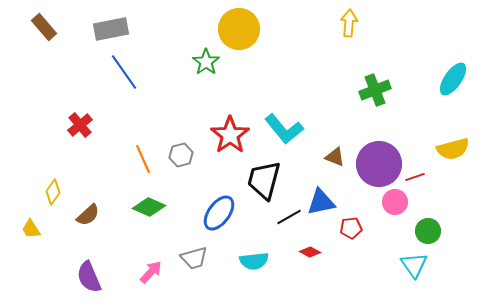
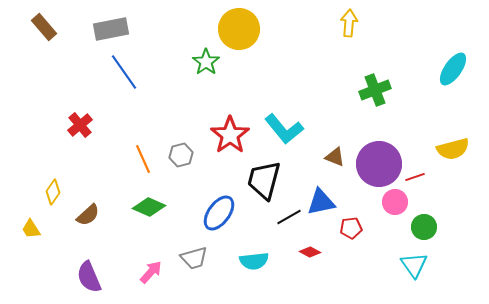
cyan ellipse: moved 10 px up
green circle: moved 4 px left, 4 px up
